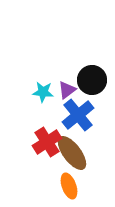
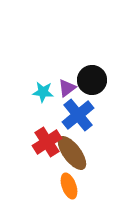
purple triangle: moved 2 px up
